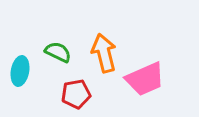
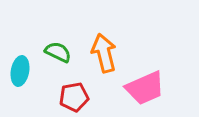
pink trapezoid: moved 9 px down
red pentagon: moved 2 px left, 3 px down
